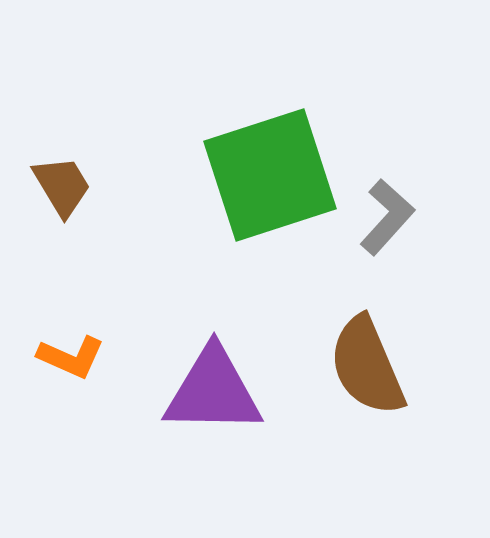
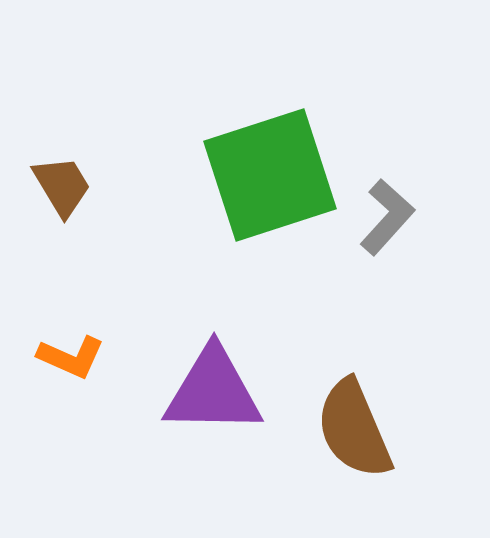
brown semicircle: moved 13 px left, 63 px down
